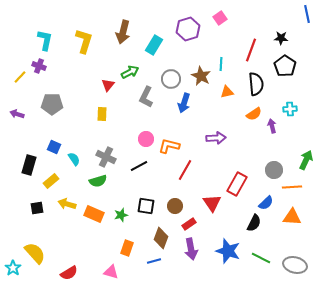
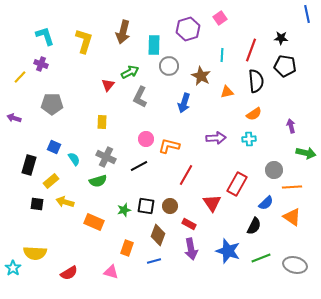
cyan L-shape at (45, 40): moved 4 px up; rotated 30 degrees counterclockwise
cyan rectangle at (154, 45): rotated 30 degrees counterclockwise
cyan line at (221, 64): moved 1 px right, 9 px up
purple cross at (39, 66): moved 2 px right, 2 px up
black pentagon at (285, 66): rotated 25 degrees counterclockwise
gray circle at (171, 79): moved 2 px left, 13 px up
black semicircle at (256, 84): moved 3 px up
gray L-shape at (146, 97): moved 6 px left
cyan cross at (290, 109): moved 41 px left, 30 px down
purple arrow at (17, 114): moved 3 px left, 4 px down
yellow rectangle at (102, 114): moved 8 px down
purple arrow at (272, 126): moved 19 px right
green arrow at (306, 160): moved 7 px up; rotated 78 degrees clockwise
red line at (185, 170): moved 1 px right, 5 px down
yellow arrow at (67, 204): moved 2 px left, 2 px up
brown circle at (175, 206): moved 5 px left
black square at (37, 208): moved 4 px up; rotated 16 degrees clockwise
orange rectangle at (94, 214): moved 8 px down
green star at (121, 215): moved 3 px right, 5 px up
orange triangle at (292, 217): rotated 30 degrees clockwise
black semicircle at (254, 223): moved 3 px down
red rectangle at (189, 224): rotated 64 degrees clockwise
brown diamond at (161, 238): moved 3 px left, 3 px up
yellow semicircle at (35, 253): rotated 135 degrees clockwise
green line at (261, 258): rotated 48 degrees counterclockwise
